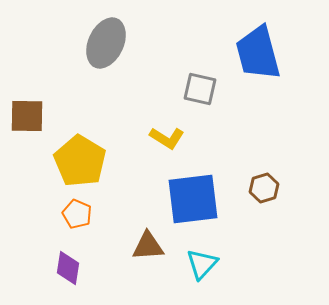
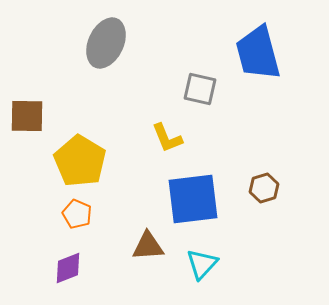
yellow L-shape: rotated 36 degrees clockwise
purple diamond: rotated 60 degrees clockwise
